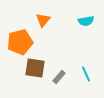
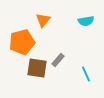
orange pentagon: moved 2 px right
brown square: moved 2 px right
gray rectangle: moved 1 px left, 17 px up
